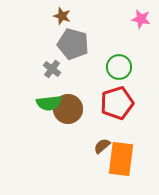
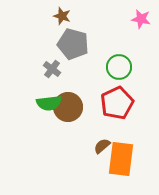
red pentagon: rotated 8 degrees counterclockwise
brown circle: moved 2 px up
